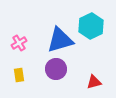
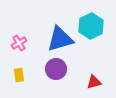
blue triangle: moved 1 px up
